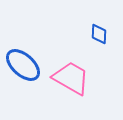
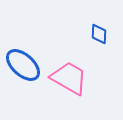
pink trapezoid: moved 2 px left
